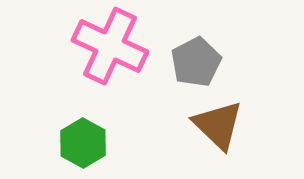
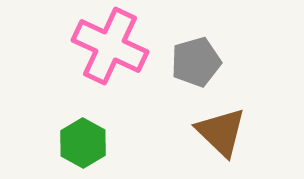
gray pentagon: rotated 12 degrees clockwise
brown triangle: moved 3 px right, 7 px down
